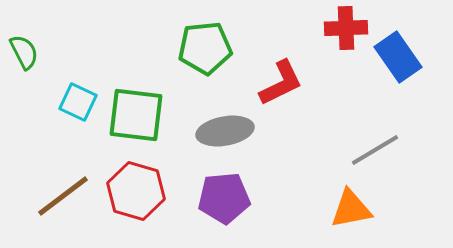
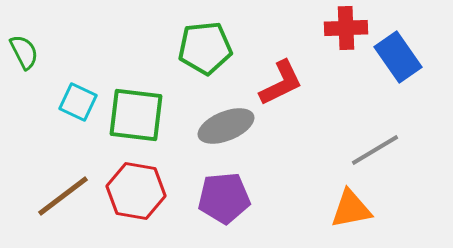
gray ellipse: moved 1 px right, 5 px up; rotated 12 degrees counterclockwise
red hexagon: rotated 6 degrees counterclockwise
